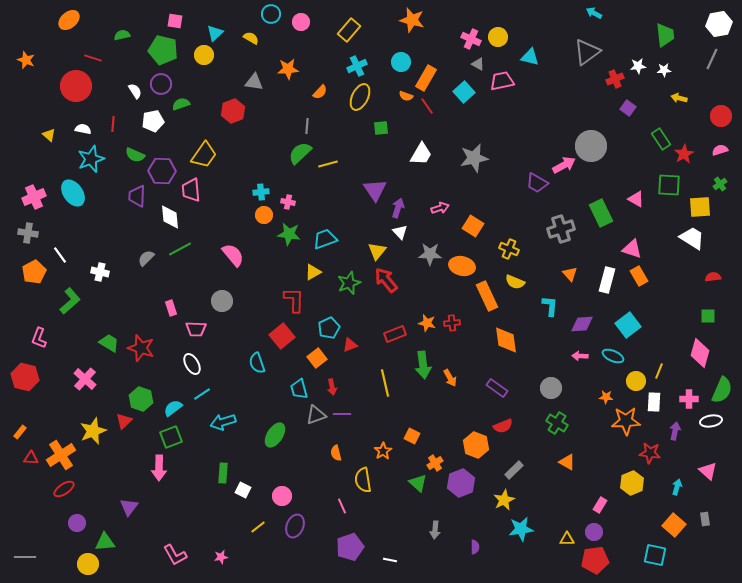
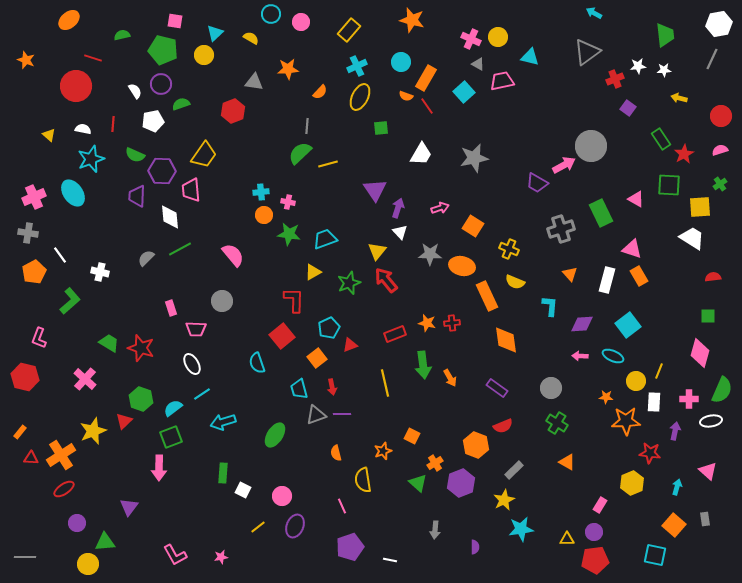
orange star at (383, 451): rotated 12 degrees clockwise
